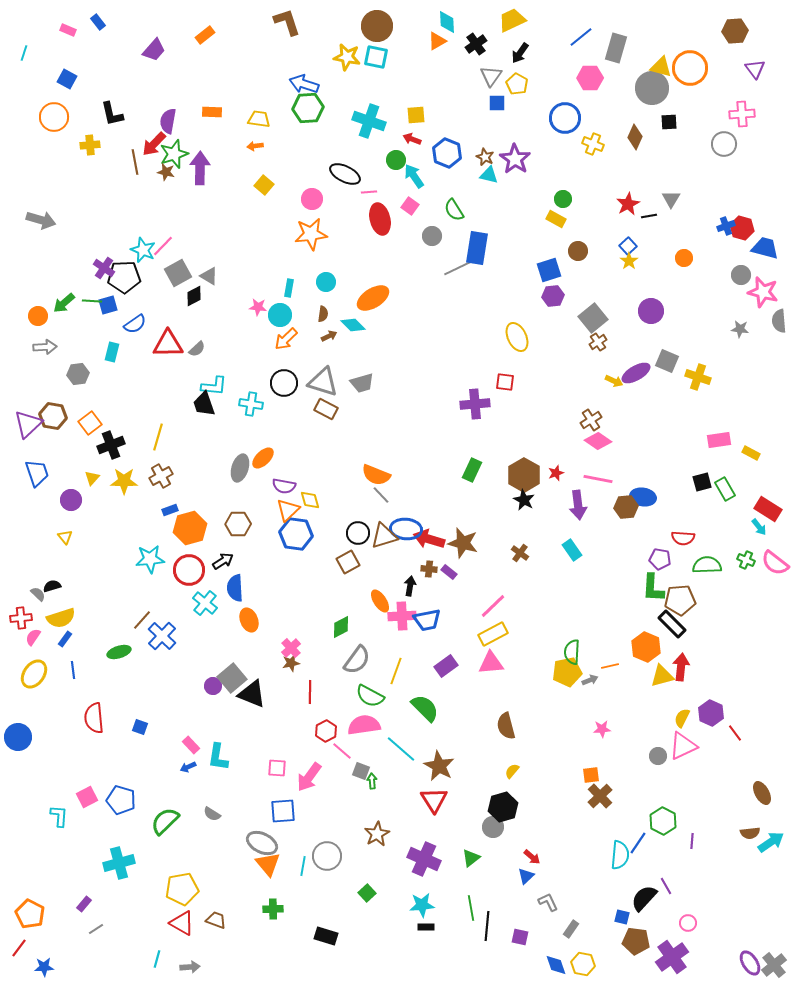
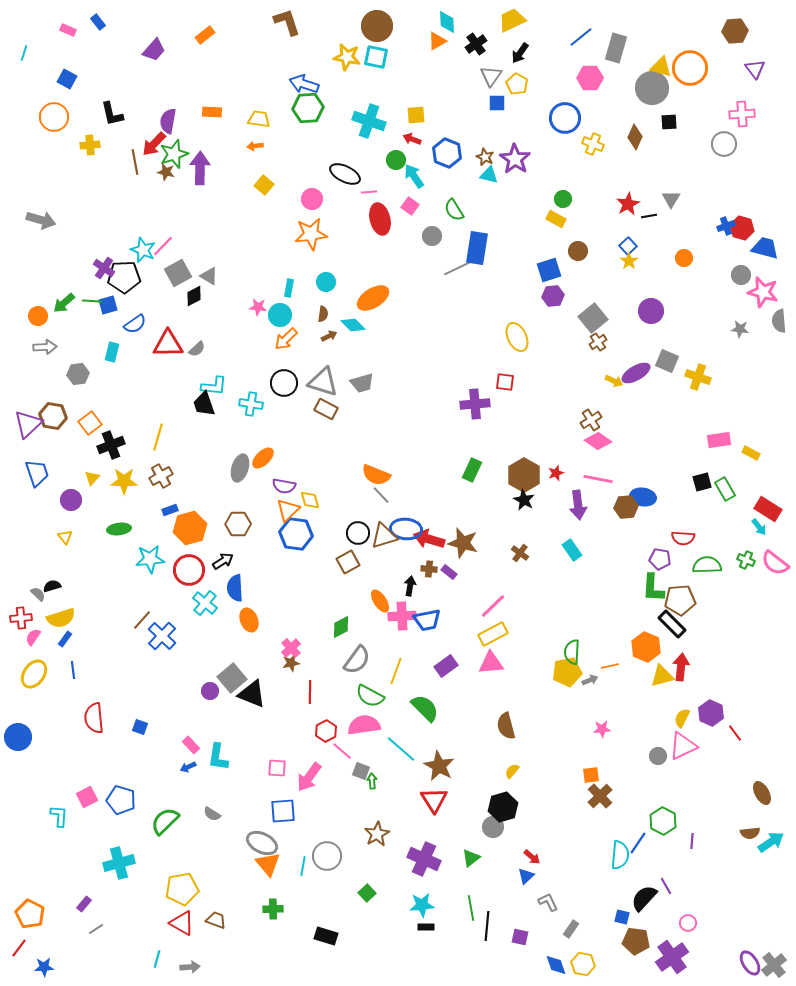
green ellipse at (119, 652): moved 123 px up; rotated 10 degrees clockwise
purple circle at (213, 686): moved 3 px left, 5 px down
